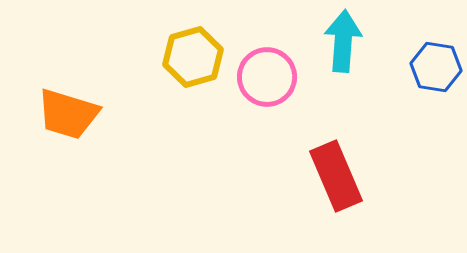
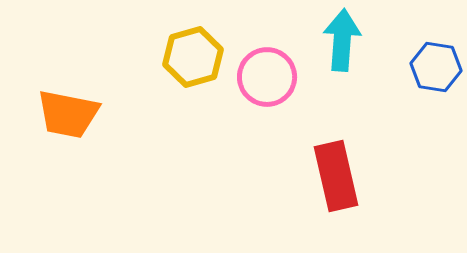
cyan arrow: moved 1 px left, 1 px up
orange trapezoid: rotated 6 degrees counterclockwise
red rectangle: rotated 10 degrees clockwise
